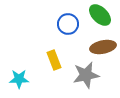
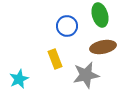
green ellipse: rotated 30 degrees clockwise
blue circle: moved 1 px left, 2 px down
yellow rectangle: moved 1 px right, 1 px up
cyan star: rotated 24 degrees counterclockwise
